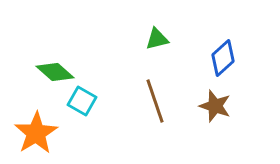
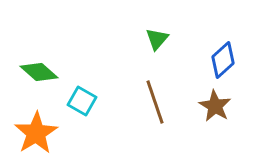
green triangle: rotated 35 degrees counterclockwise
blue diamond: moved 2 px down
green diamond: moved 16 px left
brown line: moved 1 px down
brown star: rotated 12 degrees clockwise
